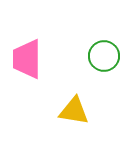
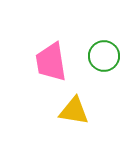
pink trapezoid: moved 24 px right, 3 px down; rotated 9 degrees counterclockwise
